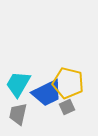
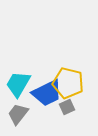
gray trapezoid: rotated 25 degrees clockwise
